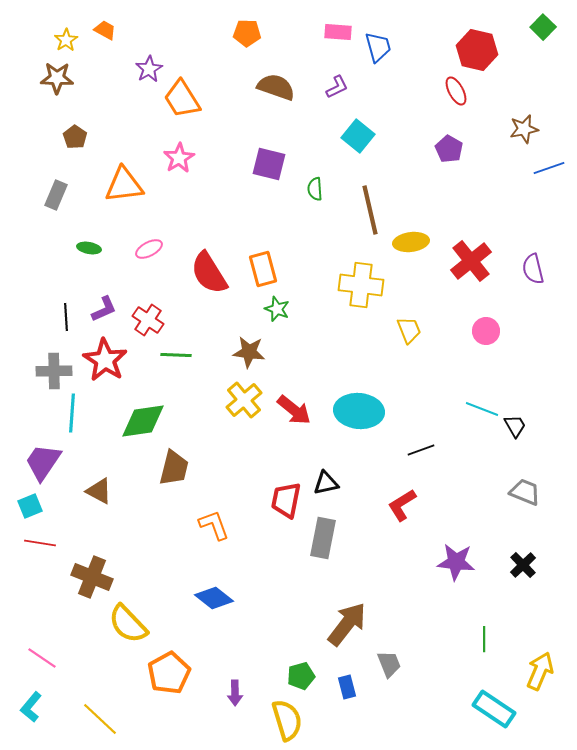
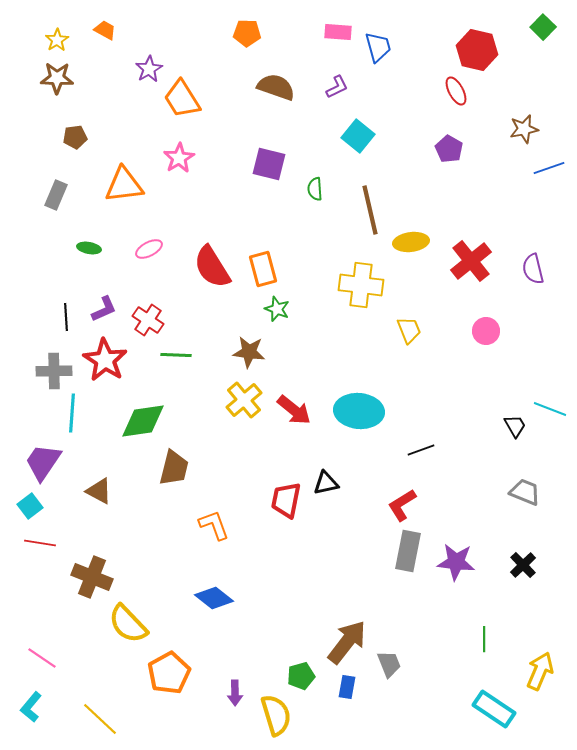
yellow star at (66, 40): moved 9 px left
brown pentagon at (75, 137): rotated 30 degrees clockwise
red semicircle at (209, 273): moved 3 px right, 6 px up
cyan line at (482, 409): moved 68 px right
cyan square at (30, 506): rotated 15 degrees counterclockwise
gray rectangle at (323, 538): moved 85 px right, 13 px down
brown arrow at (347, 624): moved 18 px down
blue rectangle at (347, 687): rotated 25 degrees clockwise
yellow semicircle at (287, 720): moved 11 px left, 5 px up
